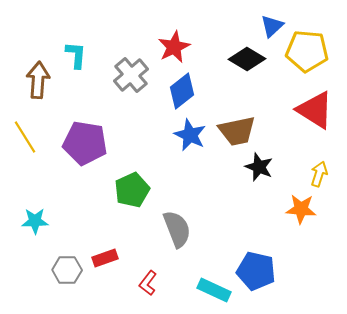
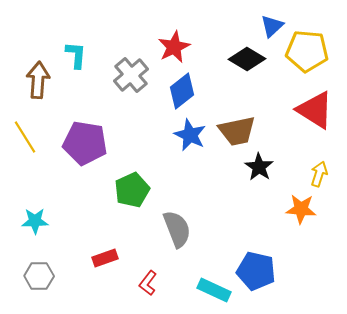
black star: rotated 12 degrees clockwise
gray hexagon: moved 28 px left, 6 px down
